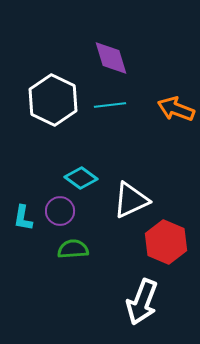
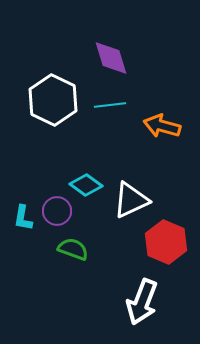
orange arrow: moved 14 px left, 17 px down; rotated 6 degrees counterclockwise
cyan diamond: moved 5 px right, 7 px down
purple circle: moved 3 px left
green semicircle: rotated 24 degrees clockwise
